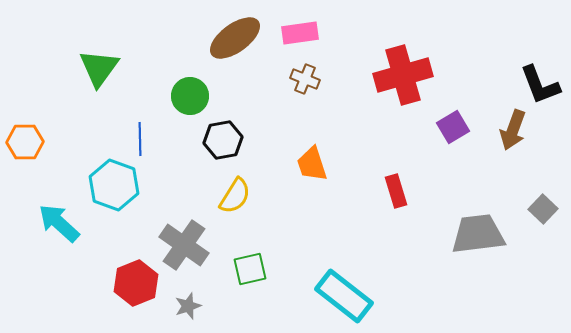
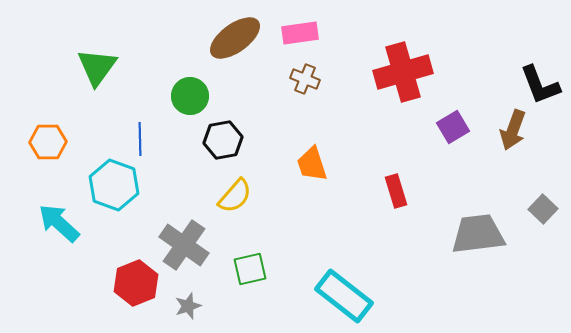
green triangle: moved 2 px left, 1 px up
red cross: moved 3 px up
orange hexagon: moved 23 px right
yellow semicircle: rotated 9 degrees clockwise
